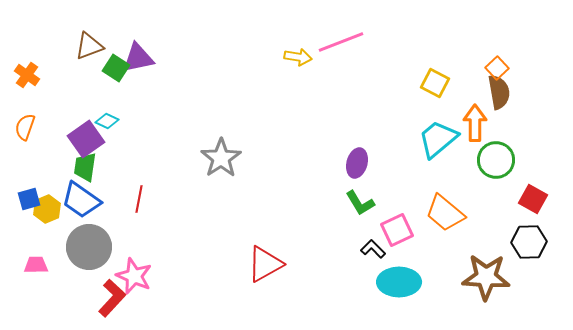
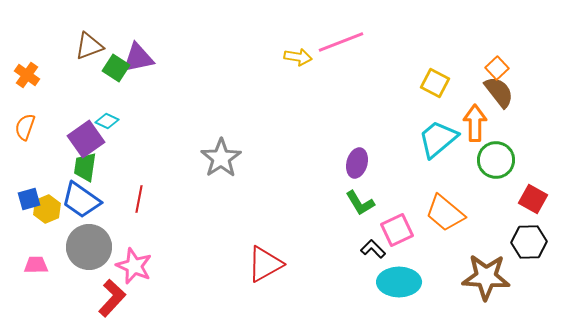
brown semicircle: rotated 28 degrees counterclockwise
pink star: moved 10 px up
